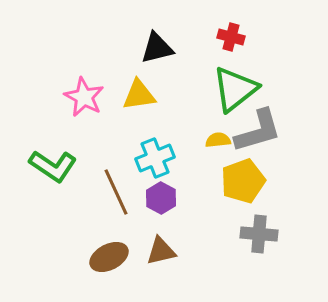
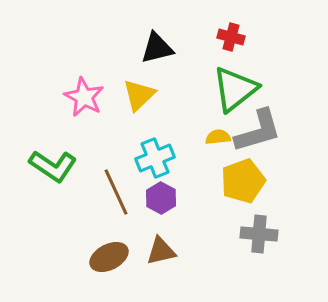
yellow triangle: rotated 36 degrees counterclockwise
yellow semicircle: moved 3 px up
